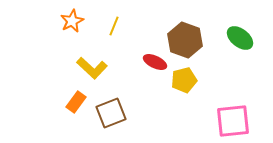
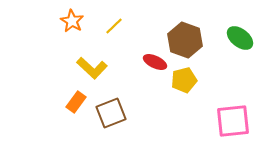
orange star: rotated 15 degrees counterclockwise
yellow line: rotated 24 degrees clockwise
